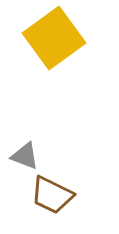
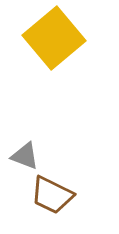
yellow square: rotated 4 degrees counterclockwise
